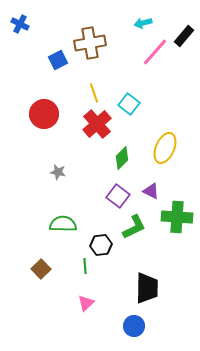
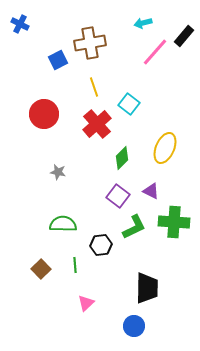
yellow line: moved 6 px up
green cross: moved 3 px left, 5 px down
green line: moved 10 px left, 1 px up
